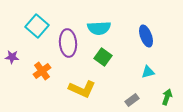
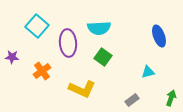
blue ellipse: moved 13 px right
green arrow: moved 4 px right, 1 px down
